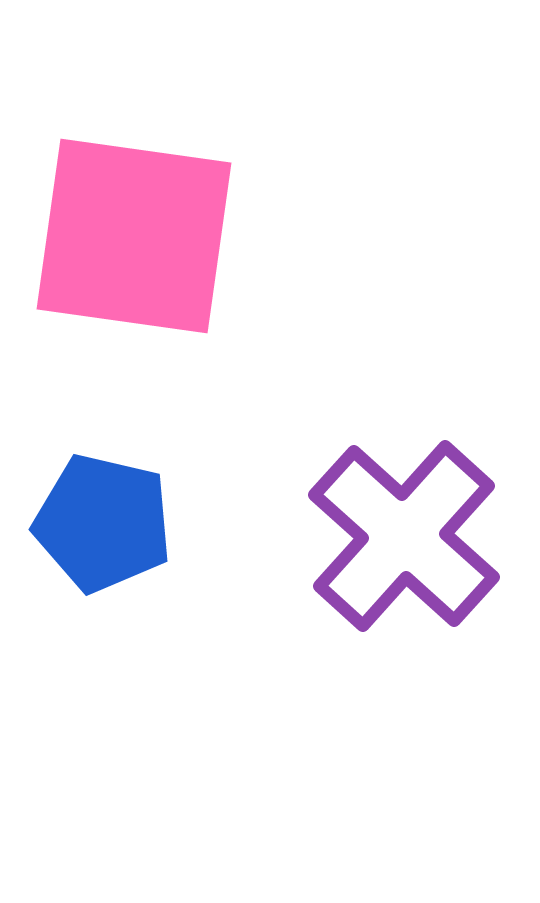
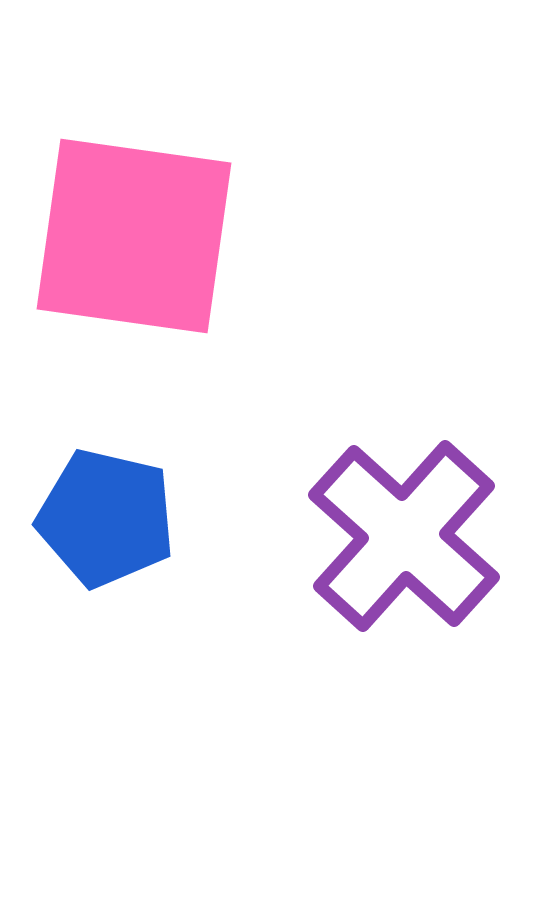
blue pentagon: moved 3 px right, 5 px up
